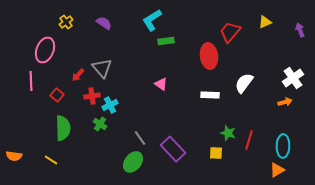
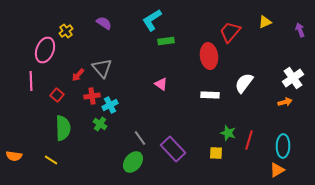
yellow cross: moved 9 px down
